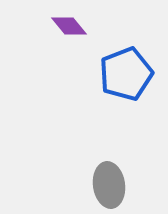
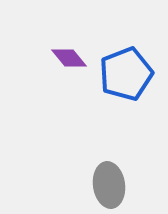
purple diamond: moved 32 px down
